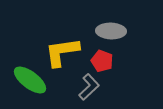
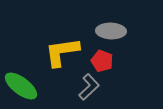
green ellipse: moved 9 px left, 6 px down
